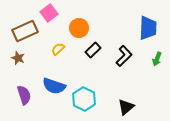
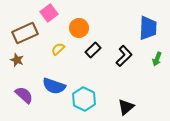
brown rectangle: moved 2 px down
brown star: moved 1 px left, 2 px down
purple semicircle: rotated 30 degrees counterclockwise
